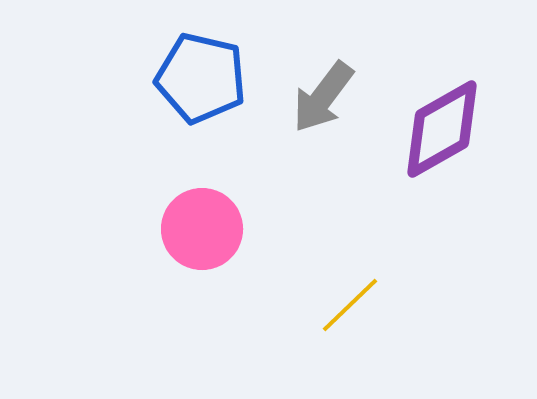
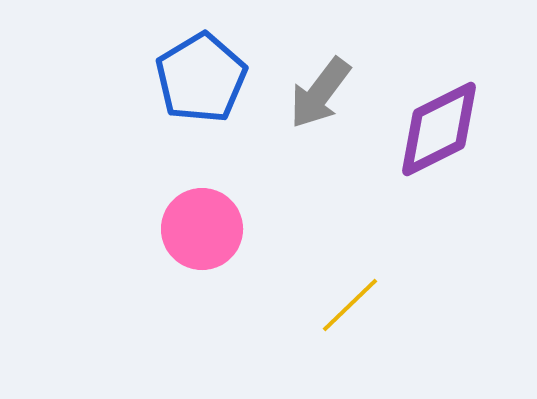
blue pentagon: rotated 28 degrees clockwise
gray arrow: moved 3 px left, 4 px up
purple diamond: moved 3 px left; rotated 3 degrees clockwise
